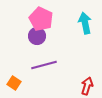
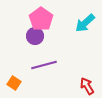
pink pentagon: rotated 10 degrees clockwise
cyan arrow: rotated 120 degrees counterclockwise
purple circle: moved 2 px left
red arrow: rotated 48 degrees counterclockwise
